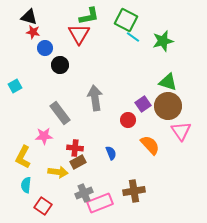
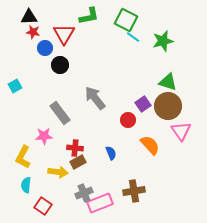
black triangle: rotated 18 degrees counterclockwise
red triangle: moved 15 px left
gray arrow: rotated 30 degrees counterclockwise
